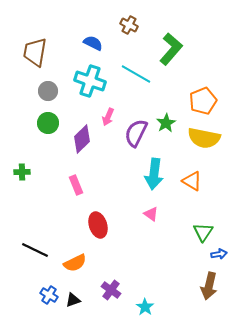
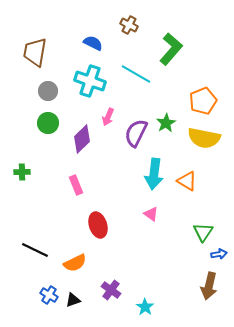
orange triangle: moved 5 px left
